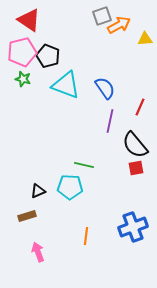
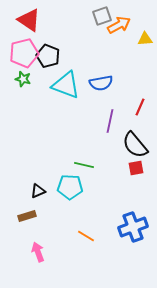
pink pentagon: moved 2 px right, 1 px down
blue semicircle: moved 4 px left, 5 px up; rotated 115 degrees clockwise
orange line: rotated 66 degrees counterclockwise
